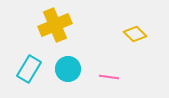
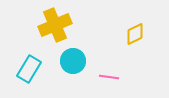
yellow diamond: rotated 70 degrees counterclockwise
cyan circle: moved 5 px right, 8 px up
